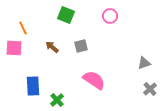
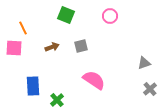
brown arrow: rotated 120 degrees clockwise
